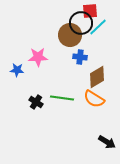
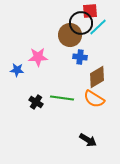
black arrow: moved 19 px left, 2 px up
